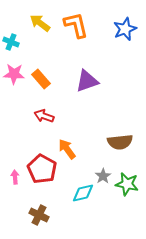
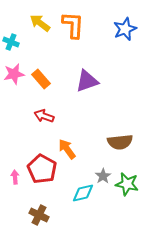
orange L-shape: moved 3 px left; rotated 16 degrees clockwise
pink star: rotated 15 degrees counterclockwise
